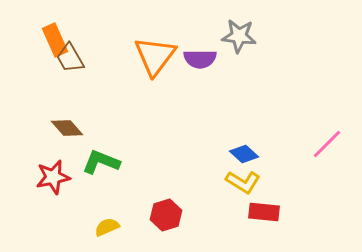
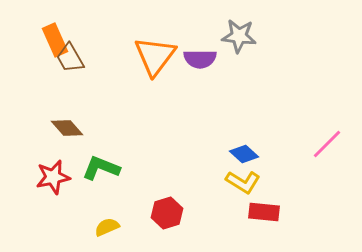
green L-shape: moved 6 px down
red hexagon: moved 1 px right, 2 px up
